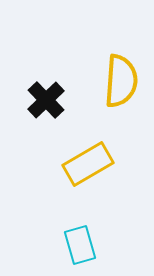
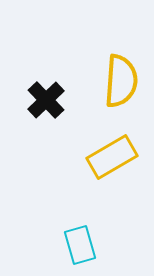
yellow rectangle: moved 24 px right, 7 px up
